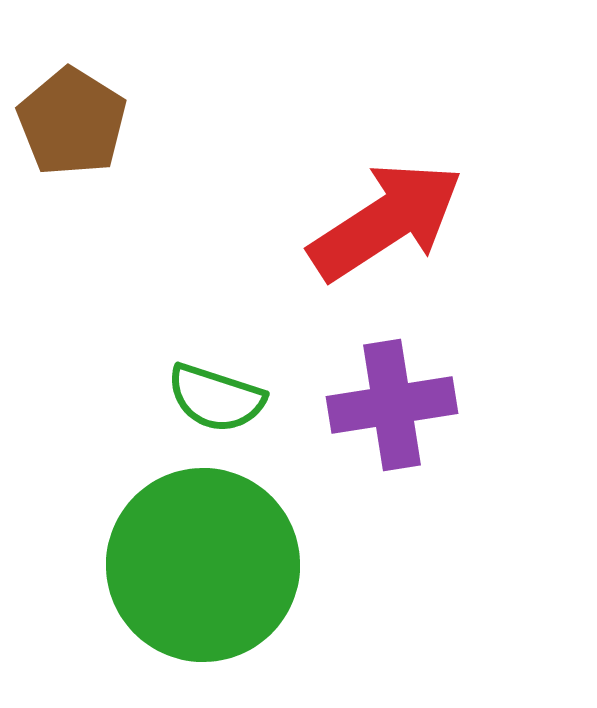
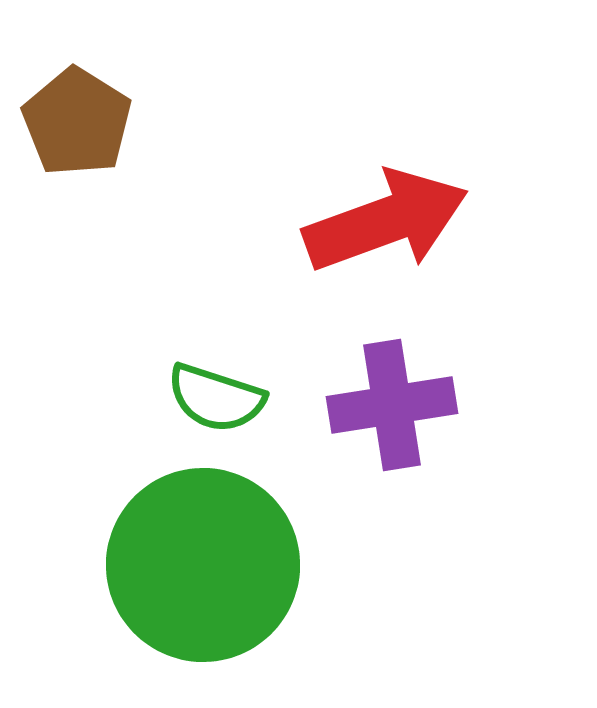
brown pentagon: moved 5 px right
red arrow: rotated 13 degrees clockwise
